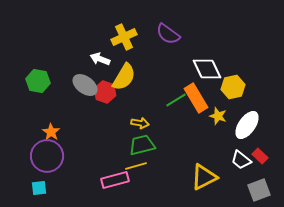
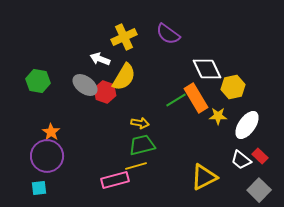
yellow star: rotated 18 degrees counterclockwise
gray square: rotated 25 degrees counterclockwise
